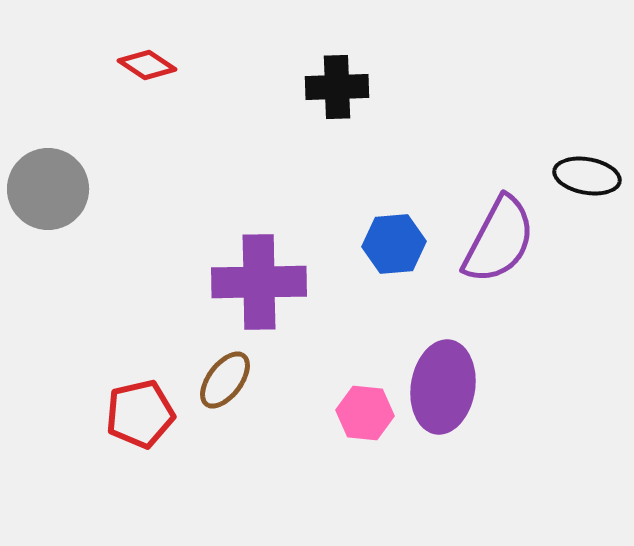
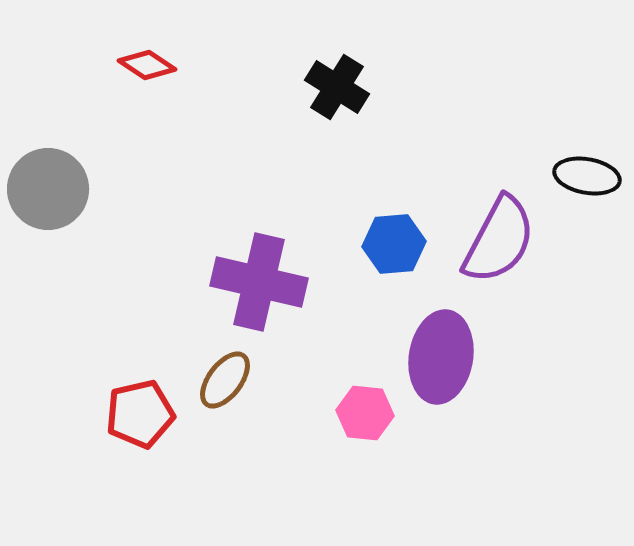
black cross: rotated 34 degrees clockwise
purple cross: rotated 14 degrees clockwise
purple ellipse: moved 2 px left, 30 px up
